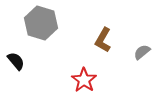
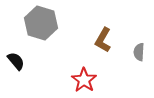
gray semicircle: moved 3 px left; rotated 48 degrees counterclockwise
